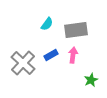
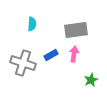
cyan semicircle: moved 15 px left; rotated 32 degrees counterclockwise
pink arrow: moved 1 px right, 1 px up
gray cross: rotated 25 degrees counterclockwise
